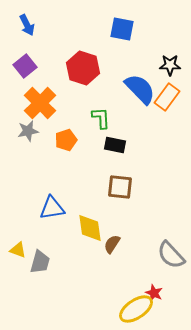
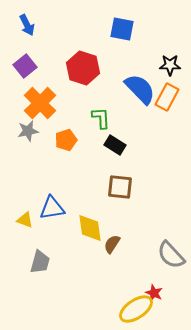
orange rectangle: rotated 8 degrees counterclockwise
black rectangle: rotated 20 degrees clockwise
yellow triangle: moved 7 px right, 30 px up
